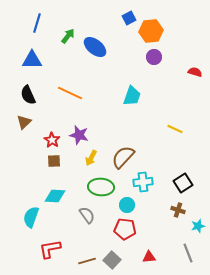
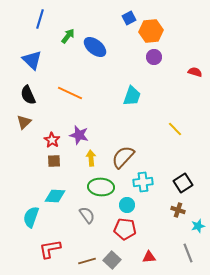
blue line: moved 3 px right, 4 px up
blue triangle: rotated 45 degrees clockwise
yellow line: rotated 21 degrees clockwise
yellow arrow: rotated 147 degrees clockwise
